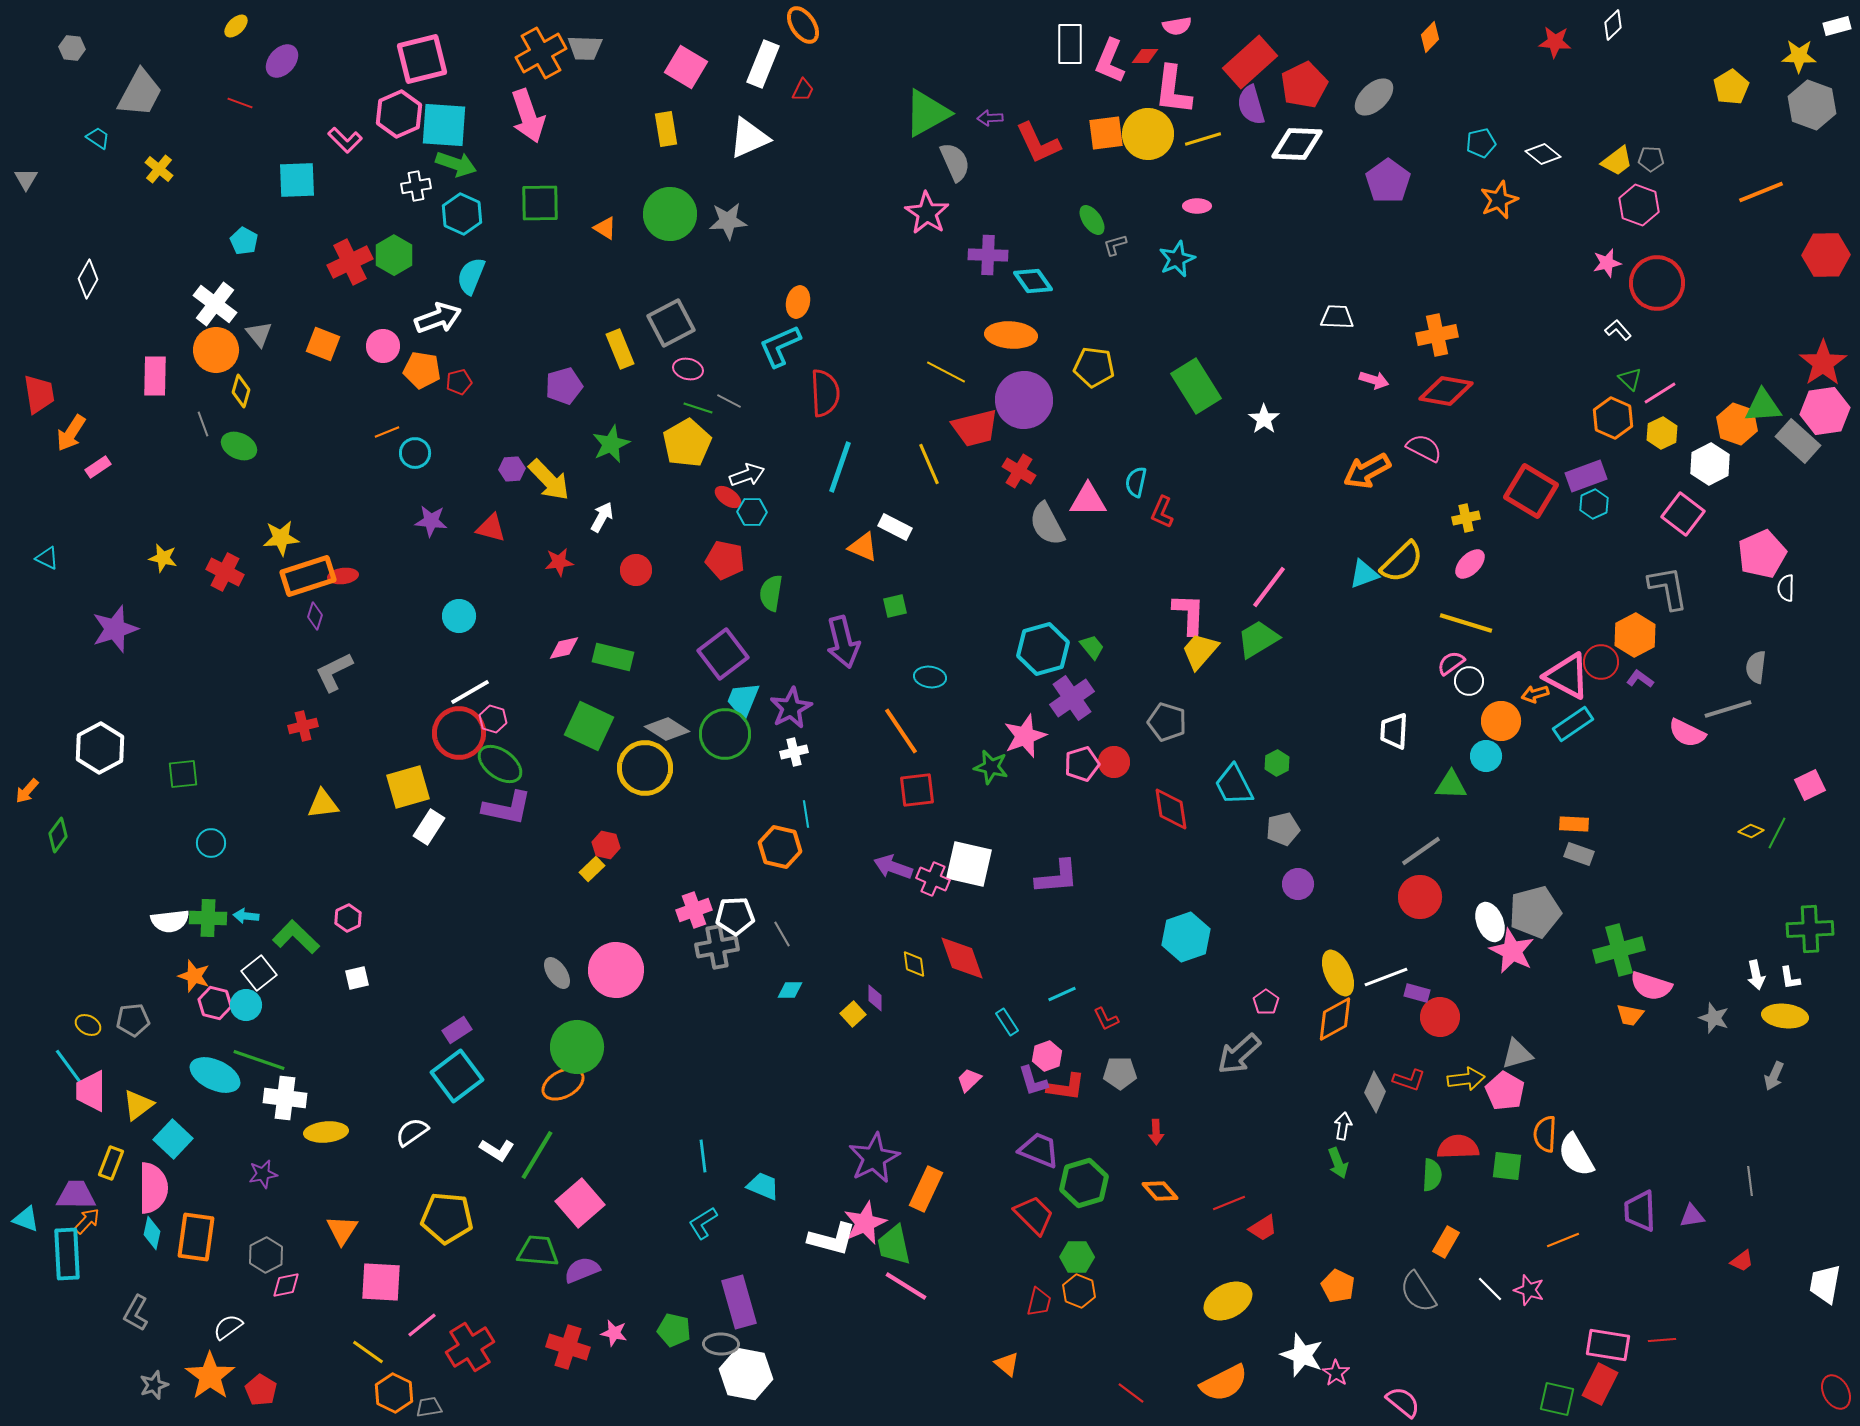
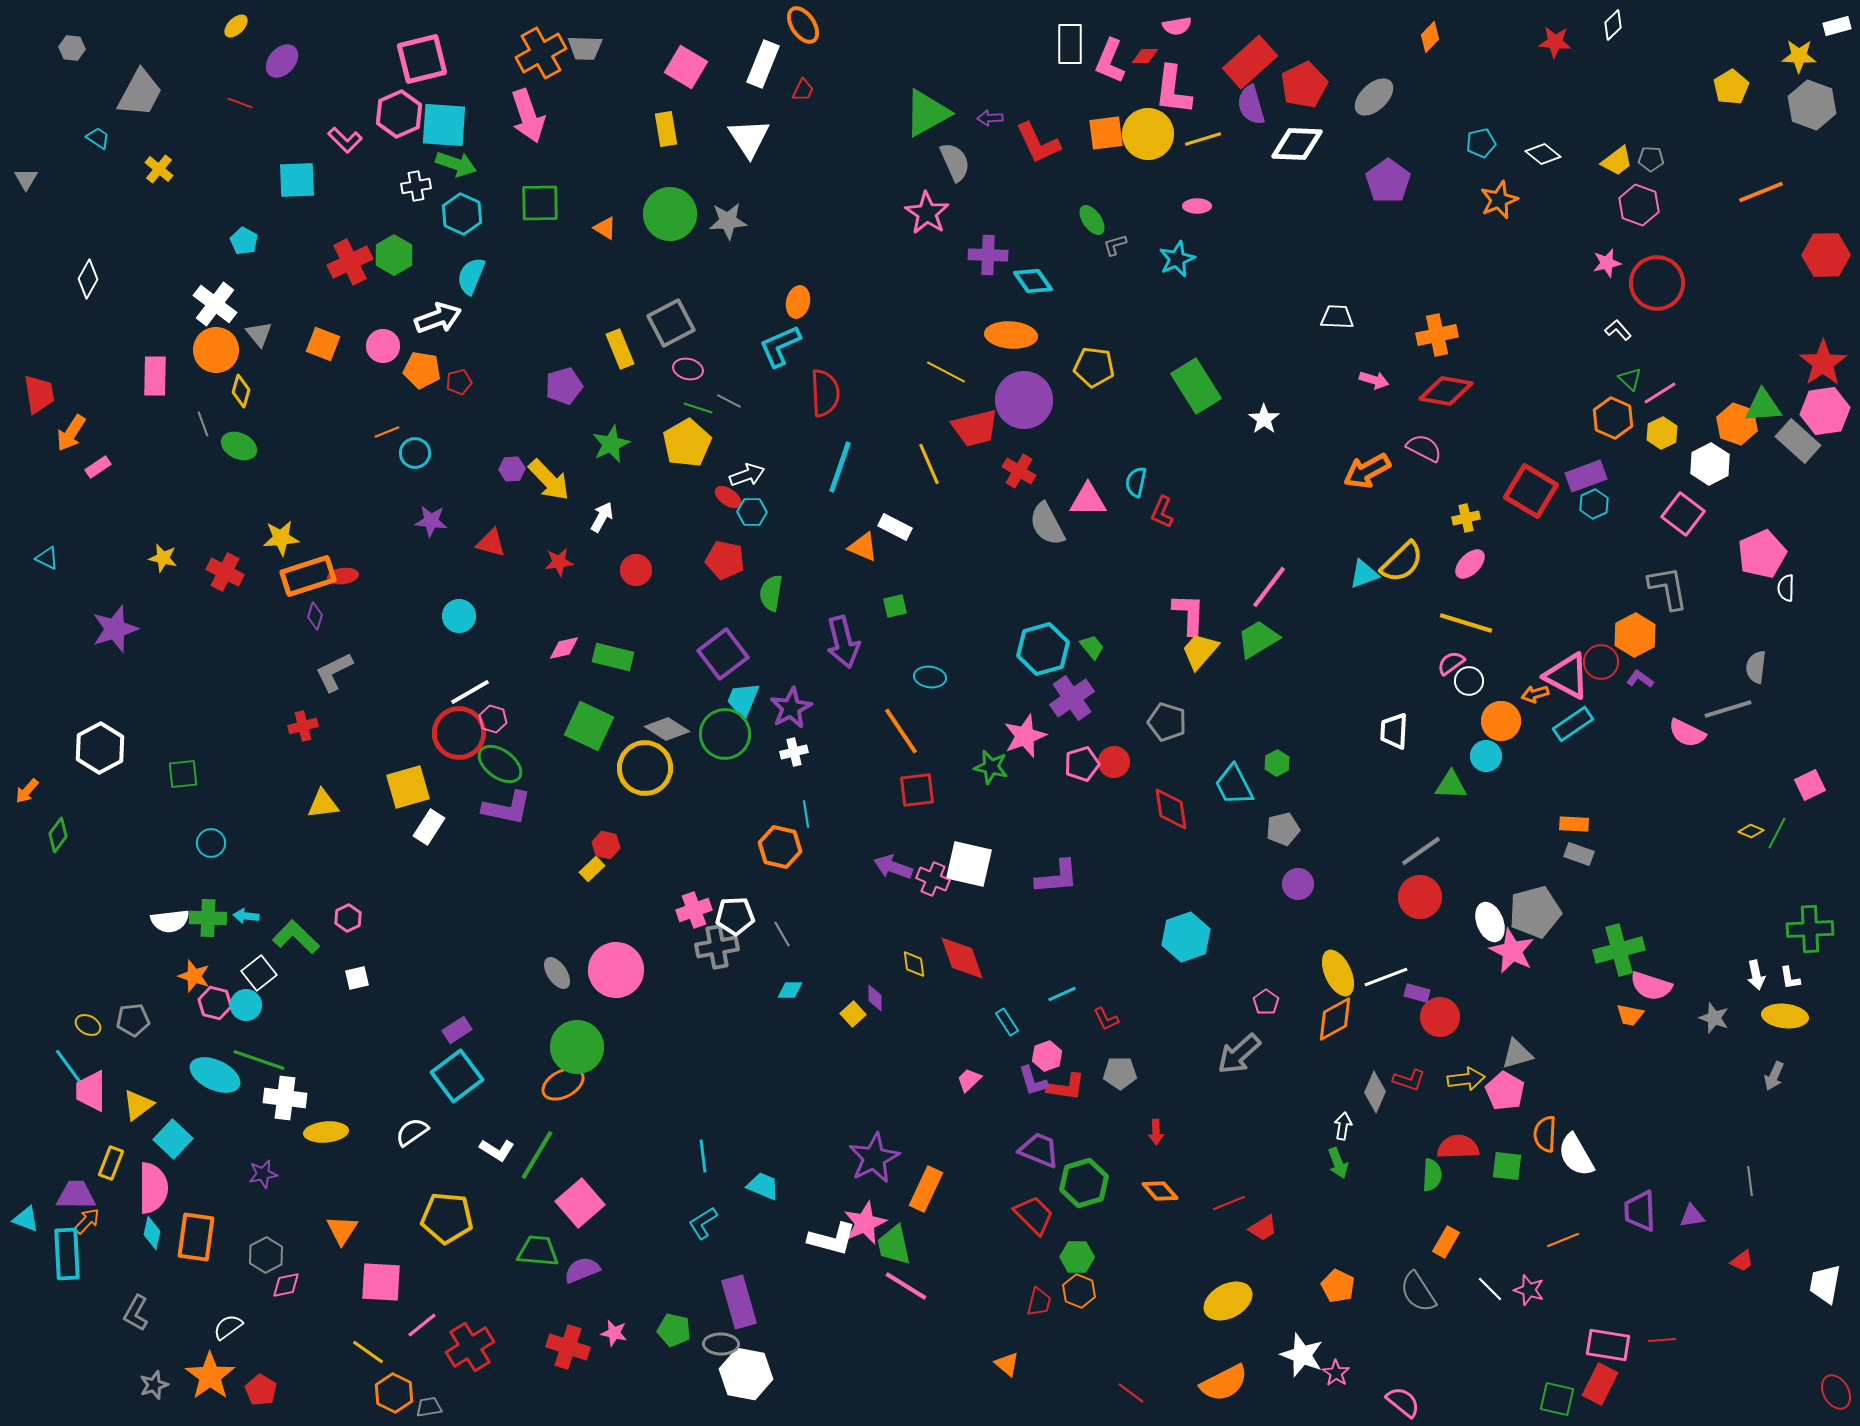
white triangle at (749, 138): rotated 39 degrees counterclockwise
red triangle at (491, 528): moved 15 px down
